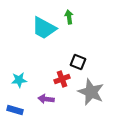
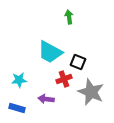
cyan trapezoid: moved 6 px right, 24 px down
red cross: moved 2 px right
blue rectangle: moved 2 px right, 2 px up
